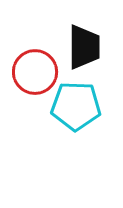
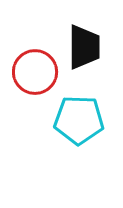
cyan pentagon: moved 3 px right, 14 px down
